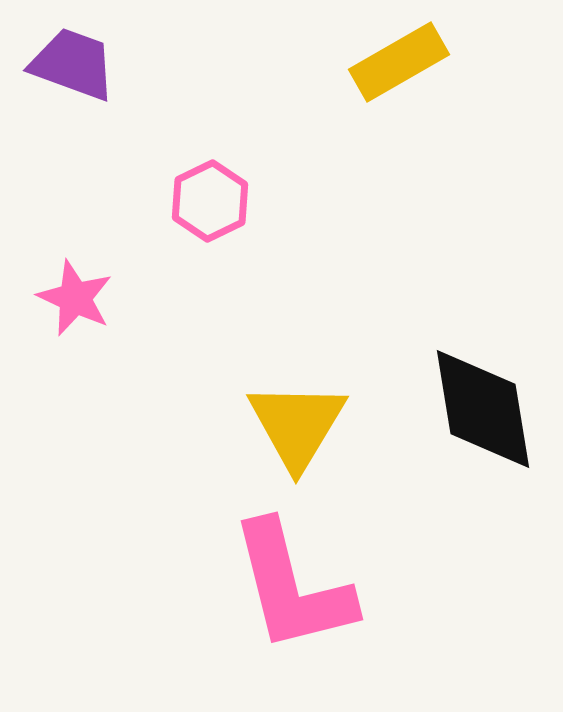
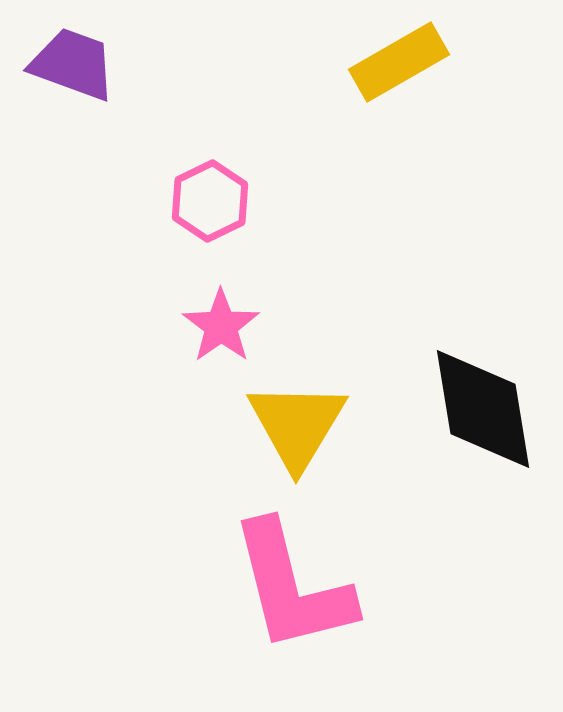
pink star: moved 146 px right, 28 px down; rotated 12 degrees clockwise
